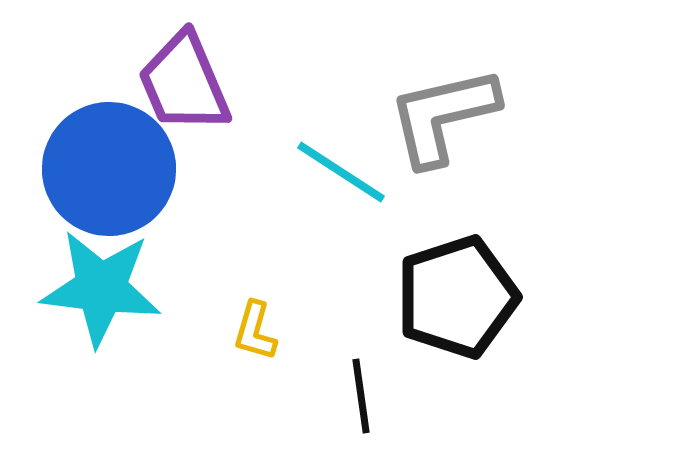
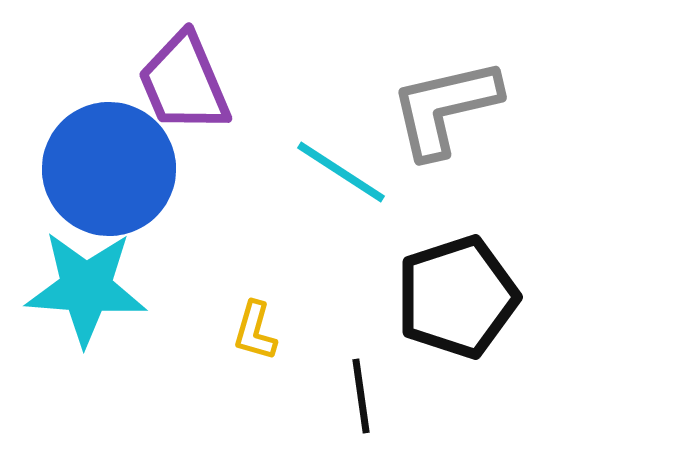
gray L-shape: moved 2 px right, 8 px up
cyan star: moved 15 px left; rotated 3 degrees counterclockwise
